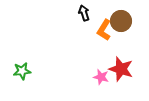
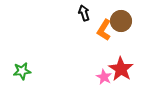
red star: rotated 15 degrees clockwise
pink star: moved 3 px right; rotated 14 degrees clockwise
